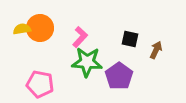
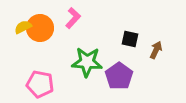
yellow semicircle: moved 1 px right, 2 px up; rotated 18 degrees counterclockwise
pink L-shape: moved 7 px left, 19 px up
